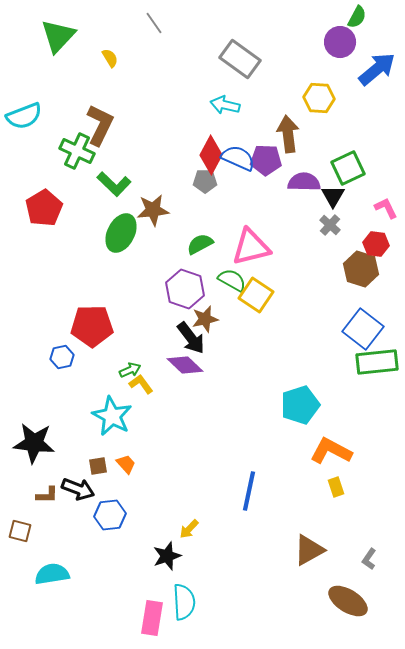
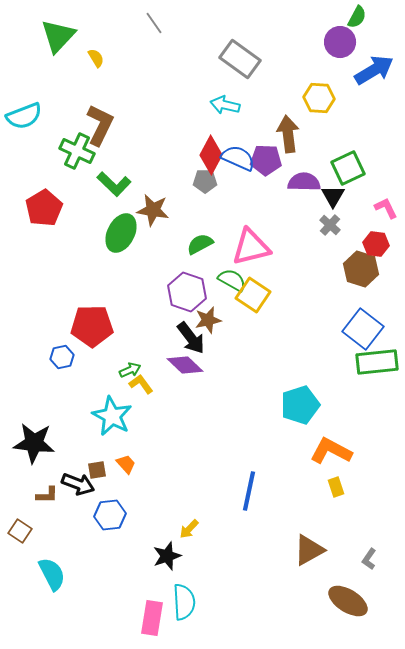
yellow semicircle at (110, 58): moved 14 px left
blue arrow at (377, 69): moved 3 px left, 1 px down; rotated 9 degrees clockwise
brown star at (153, 210): rotated 16 degrees clockwise
purple hexagon at (185, 289): moved 2 px right, 3 px down
yellow square at (256, 295): moved 3 px left
brown star at (205, 319): moved 3 px right, 1 px down
brown square at (98, 466): moved 1 px left, 4 px down
black arrow at (78, 489): moved 5 px up
brown square at (20, 531): rotated 20 degrees clockwise
cyan semicircle at (52, 574): rotated 72 degrees clockwise
